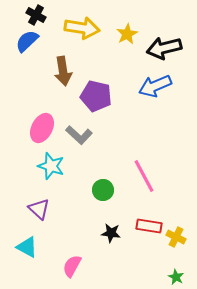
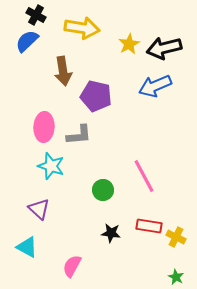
yellow star: moved 2 px right, 10 px down
pink ellipse: moved 2 px right, 1 px up; rotated 24 degrees counterclockwise
gray L-shape: rotated 48 degrees counterclockwise
